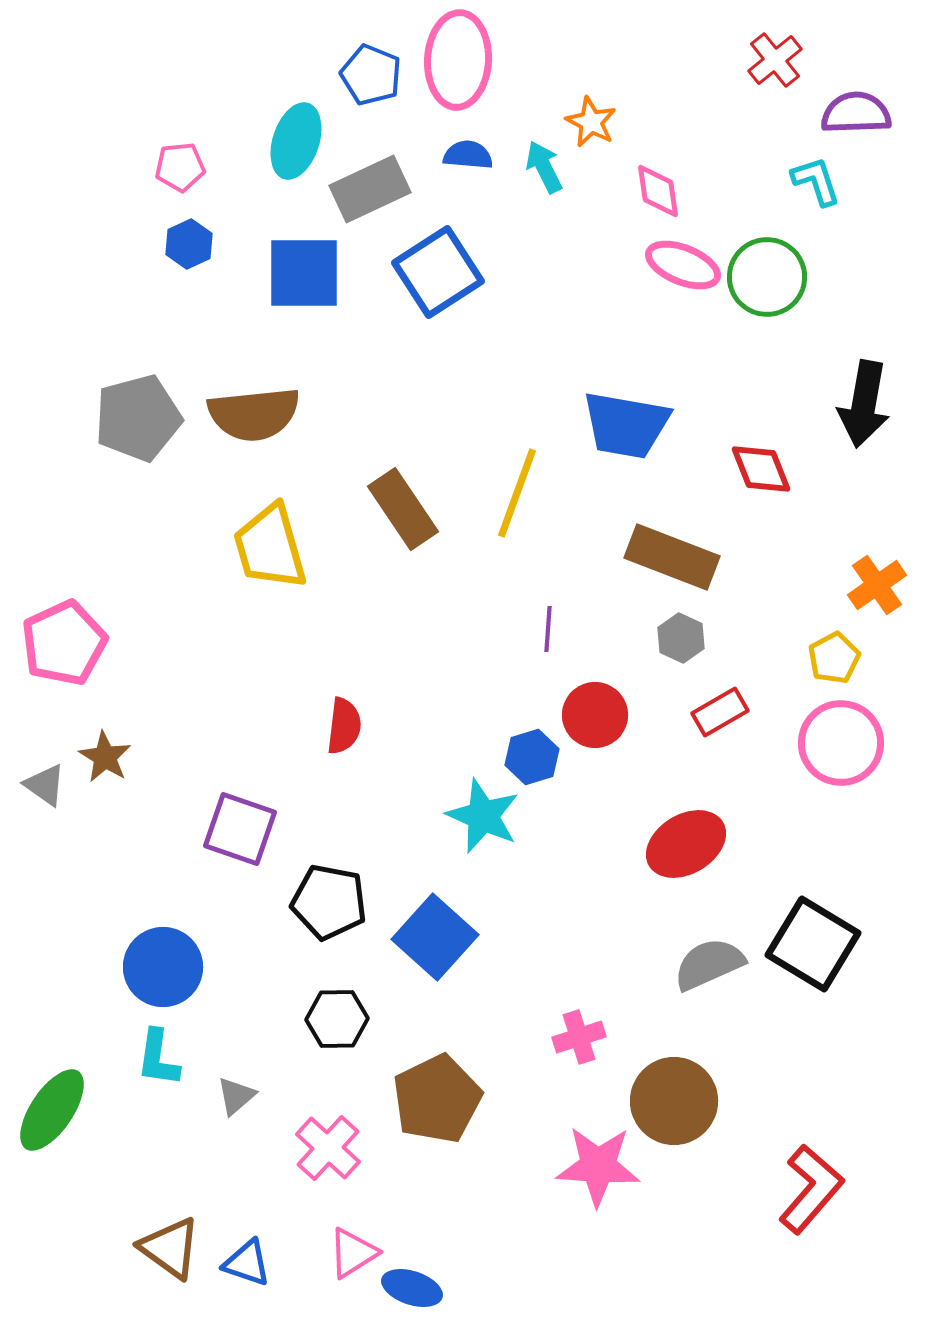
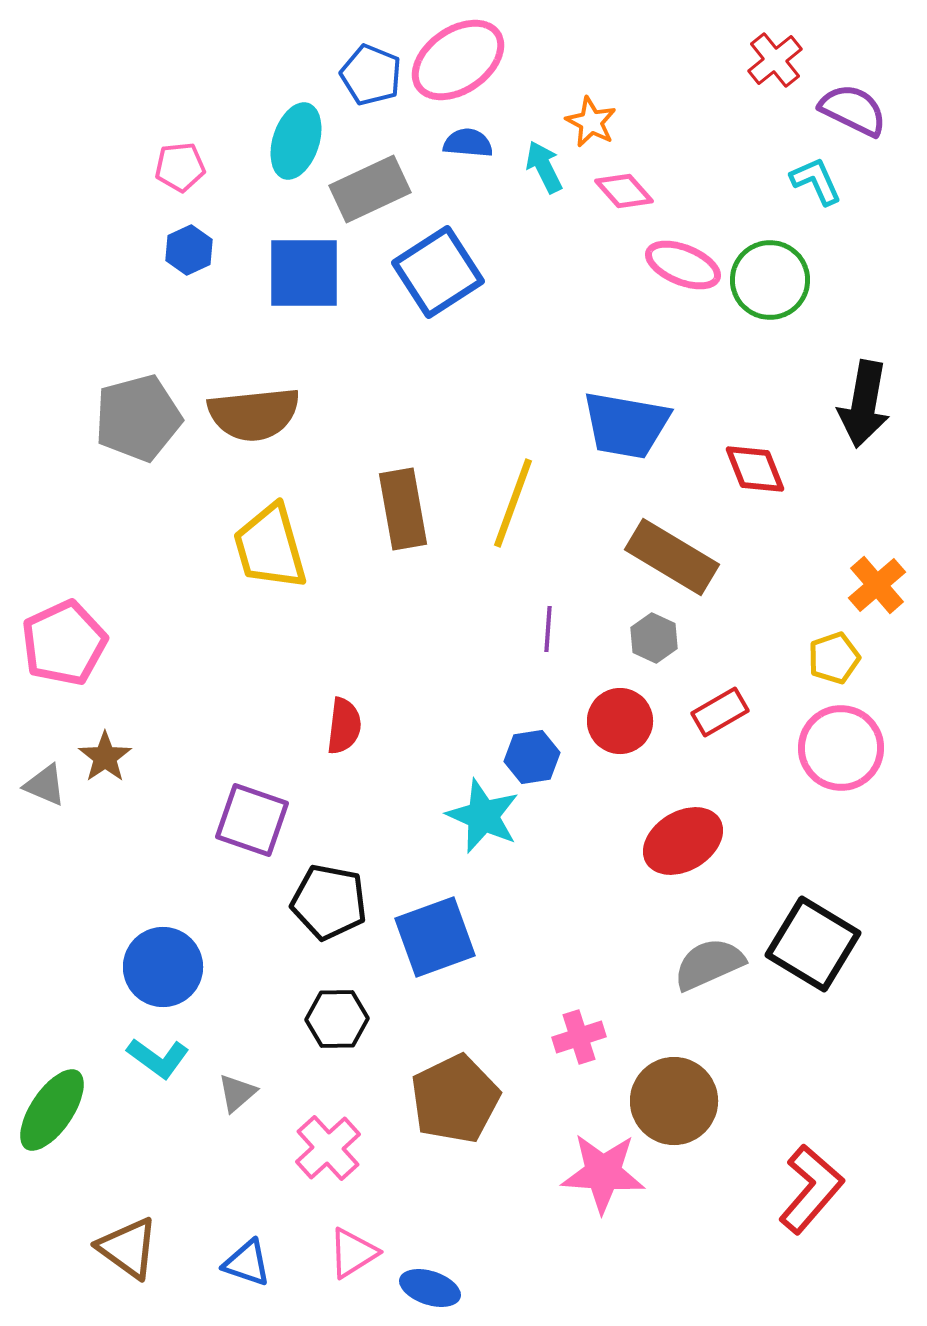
pink ellipse at (458, 60): rotated 52 degrees clockwise
purple semicircle at (856, 113): moved 3 px left, 3 px up; rotated 28 degrees clockwise
blue semicircle at (468, 155): moved 12 px up
cyan L-shape at (816, 181): rotated 6 degrees counterclockwise
pink diamond at (658, 191): moved 34 px left; rotated 34 degrees counterclockwise
blue hexagon at (189, 244): moved 6 px down
green circle at (767, 277): moved 3 px right, 3 px down
red diamond at (761, 469): moved 6 px left
yellow line at (517, 493): moved 4 px left, 10 px down
brown rectangle at (403, 509): rotated 24 degrees clockwise
brown rectangle at (672, 557): rotated 10 degrees clockwise
orange cross at (877, 585): rotated 6 degrees counterclockwise
gray hexagon at (681, 638): moved 27 px left
yellow pentagon at (834, 658): rotated 9 degrees clockwise
red circle at (595, 715): moved 25 px right, 6 px down
pink circle at (841, 743): moved 5 px down
brown star at (105, 757): rotated 6 degrees clockwise
blue hexagon at (532, 757): rotated 8 degrees clockwise
gray triangle at (45, 785): rotated 12 degrees counterclockwise
purple square at (240, 829): moved 12 px right, 9 px up
red ellipse at (686, 844): moved 3 px left, 3 px up
blue square at (435, 937): rotated 28 degrees clockwise
cyan L-shape at (158, 1058): rotated 62 degrees counterclockwise
gray triangle at (236, 1096): moved 1 px right, 3 px up
brown pentagon at (437, 1099): moved 18 px right
pink cross at (328, 1148): rotated 6 degrees clockwise
pink star at (598, 1166): moved 5 px right, 7 px down
brown triangle at (170, 1248): moved 42 px left
blue ellipse at (412, 1288): moved 18 px right
